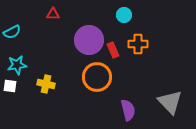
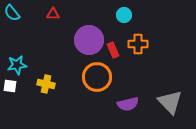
cyan semicircle: moved 19 px up; rotated 78 degrees clockwise
purple semicircle: moved 6 px up; rotated 90 degrees clockwise
